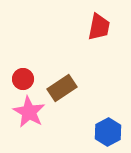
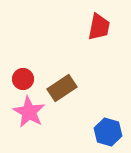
blue hexagon: rotated 16 degrees counterclockwise
